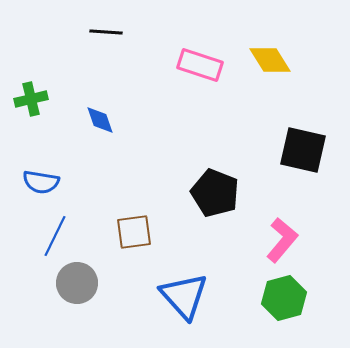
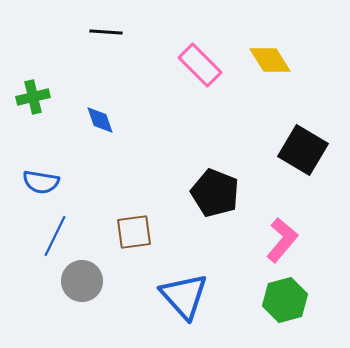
pink rectangle: rotated 27 degrees clockwise
green cross: moved 2 px right, 2 px up
black square: rotated 18 degrees clockwise
gray circle: moved 5 px right, 2 px up
green hexagon: moved 1 px right, 2 px down
